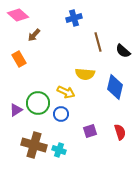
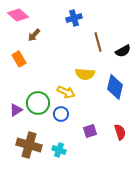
black semicircle: rotated 70 degrees counterclockwise
brown cross: moved 5 px left
